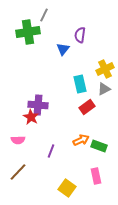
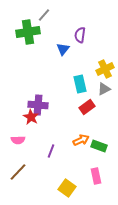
gray line: rotated 16 degrees clockwise
